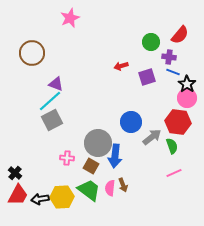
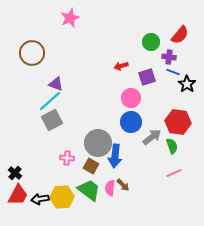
pink circle: moved 56 px left
brown arrow: rotated 24 degrees counterclockwise
